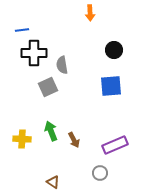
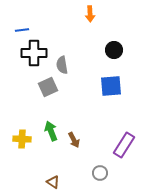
orange arrow: moved 1 px down
purple rectangle: moved 9 px right; rotated 35 degrees counterclockwise
